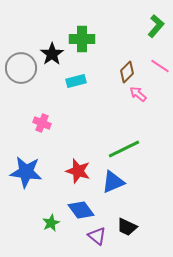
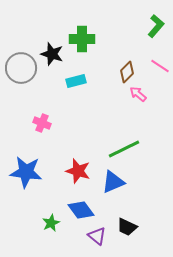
black star: rotated 20 degrees counterclockwise
